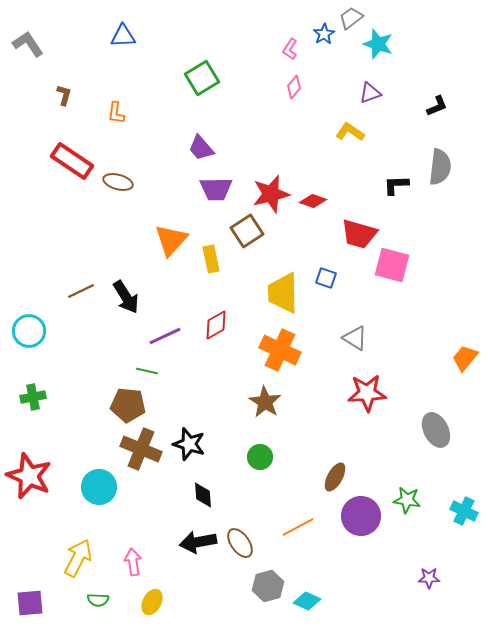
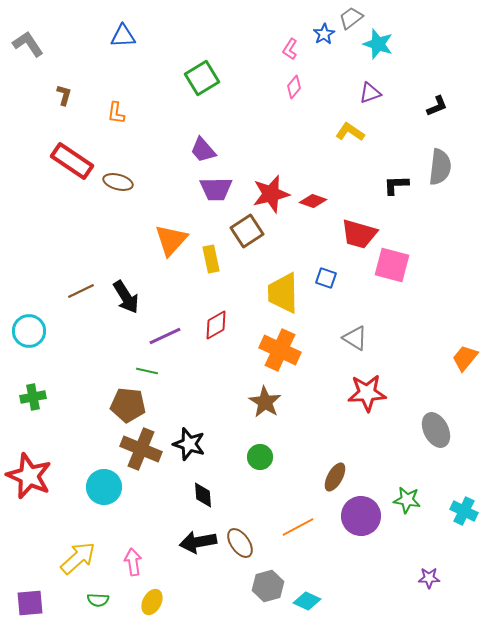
purple trapezoid at (201, 148): moved 2 px right, 2 px down
cyan circle at (99, 487): moved 5 px right
yellow arrow at (78, 558): rotated 21 degrees clockwise
